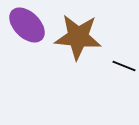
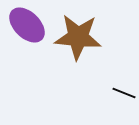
black line: moved 27 px down
